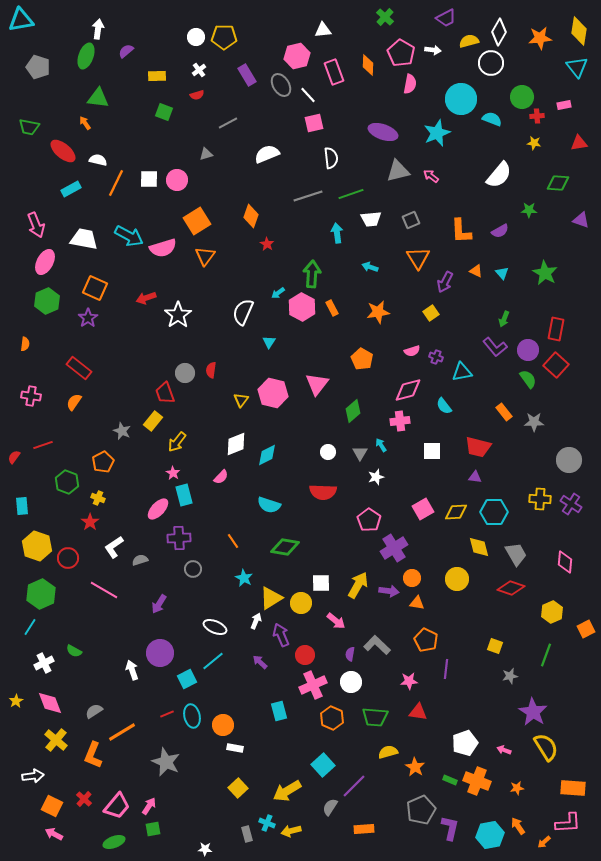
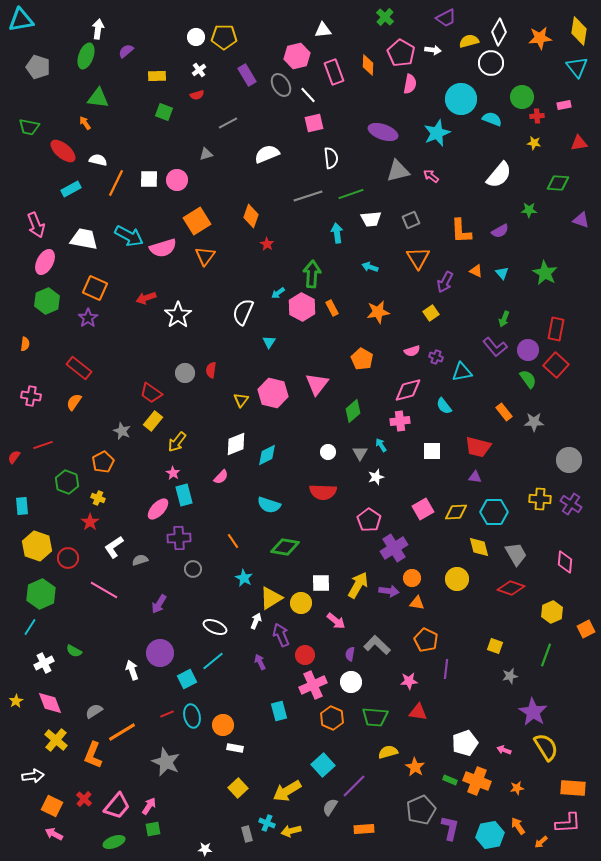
red trapezoid at (165, 393): moved 14 px left; rotated 35 degrees counterclockwise
purple arrow at (260, 662): rotated 21 degrees clockwise
orange arrow at (544, 842): moved 3 px left
